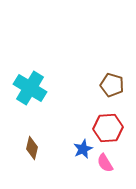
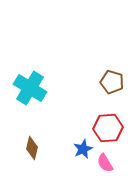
brown pentagon: moved 3 px up
